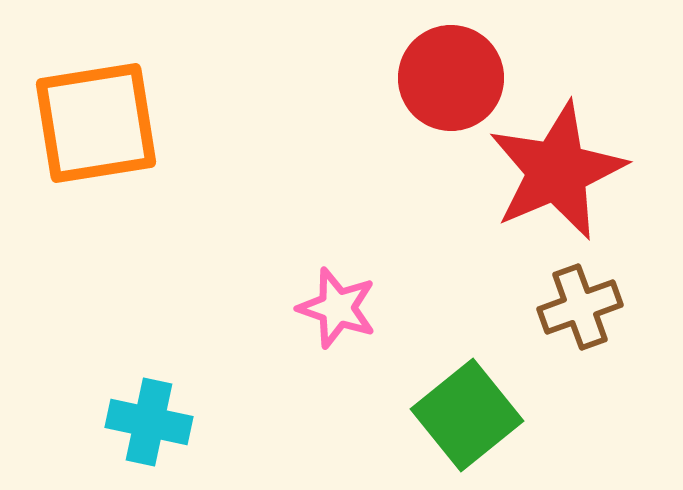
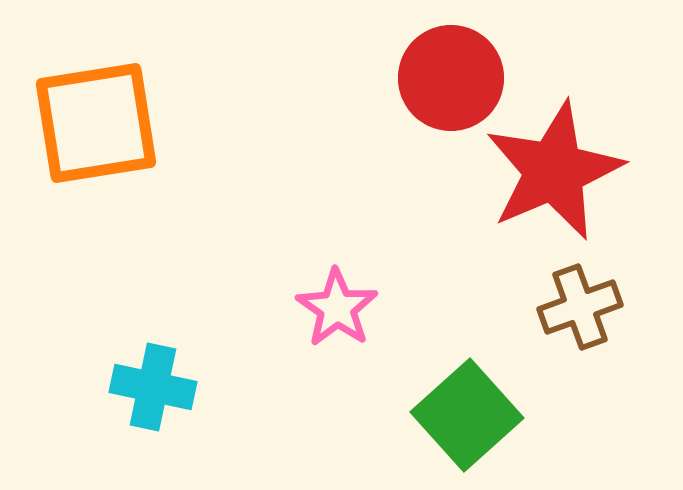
red star: moved 3 px left
pink star: rotated 16 degrees clockwise
green square: rotated 3 degrees counterclockwise
cyan cross: moved 4 px right, 35 px up
